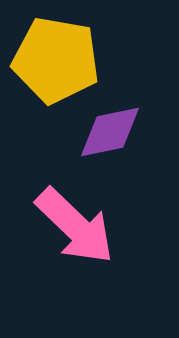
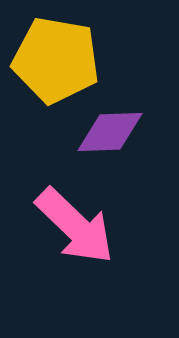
purple diamond: rotated 10 degrees clockwise
